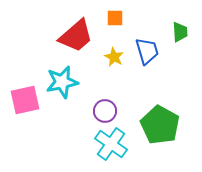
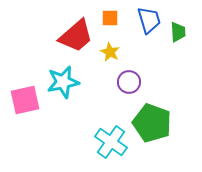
orange square: moved 5 px left
green trapezoid: moved 2 px left
blue trapezoid: moved 2 px right, 31 px up
yellow star: moved 4 px left, 5 px up
cyan star: moved 1 px right
purple circle: moved 24 px right, 29 px up
green pentagon: moved 8 px left, 2 px up; rotated 9 degrees counterclockwise
cyan cross: moved 2 px up
